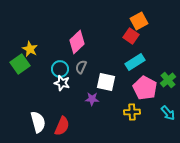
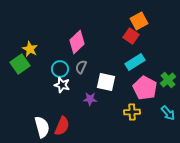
white star: moved 2 px down
purple star: moved 2 px left
white semicircle: moved 4 px right, 5 px down
